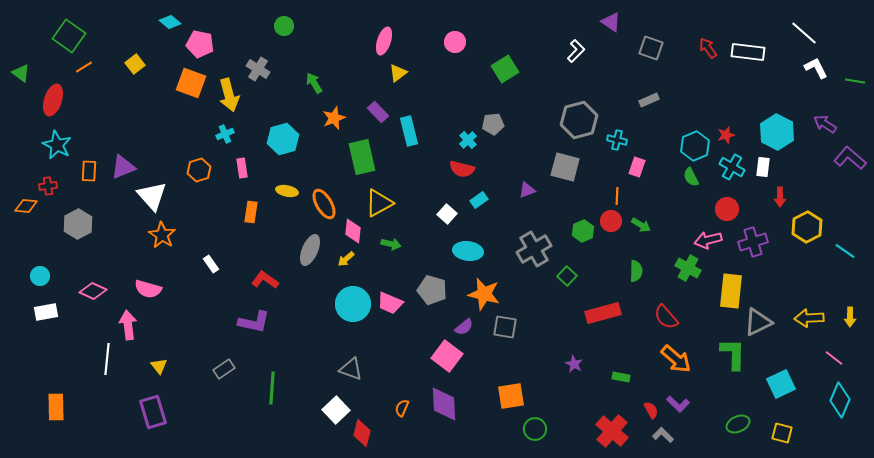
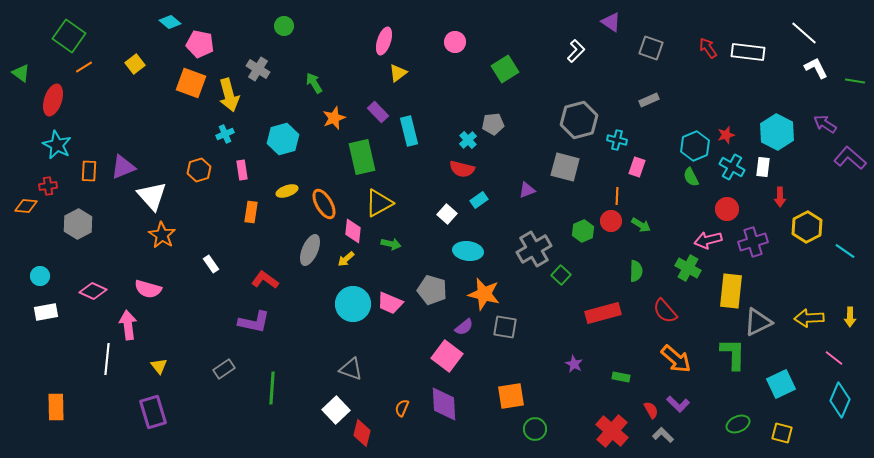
pink rectangle at (242, 168): moved 2 px down
yellow ellipse at (287, 191): rotated 30 degrees counterclockwise
green square at (567, 276): moved 6 px left, 1 px up
red semicircle at (666, 317): moved 1 px left, 6 px up
